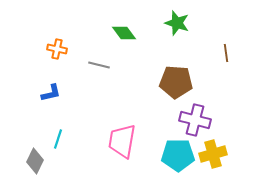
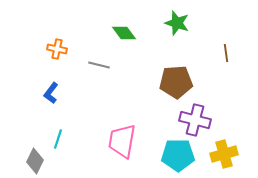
brown pentagon: rotated 8 degrees counterclockwise
blue L-shape: rotated 140 degrees clockwise
yellow cross: moved 11 px right
